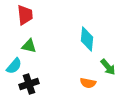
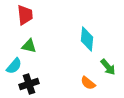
orange semicircle: rotated 28 degrees clockwise
